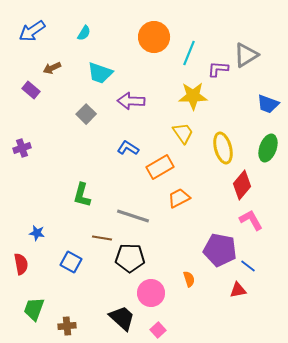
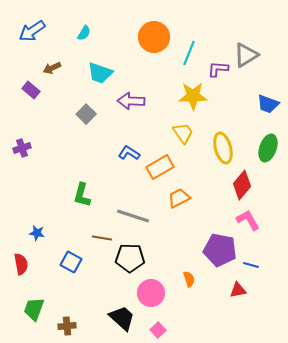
blue L-shape: moved 1 px right, 5 px down
pink L-shape: moved 3 px left
blue line: moved 3 px right, 1 px up; rotated 21 degrees counterclockwise
